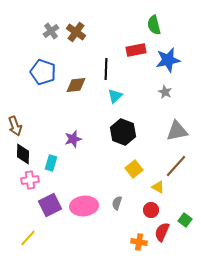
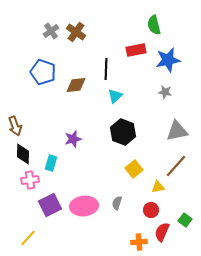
gray star: rotated 16 degrees counterclockwise
yellow triangle: rotated 40 degrees counterclockwise
orange cross: rotated 14 degrees counterclockwise
